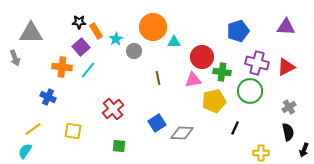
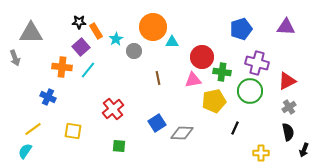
blue pentagon: moved 3 px right, 2 px up
cyan triangle: moved 2 px left
red triangle: moved 1 px right, 14 px down
